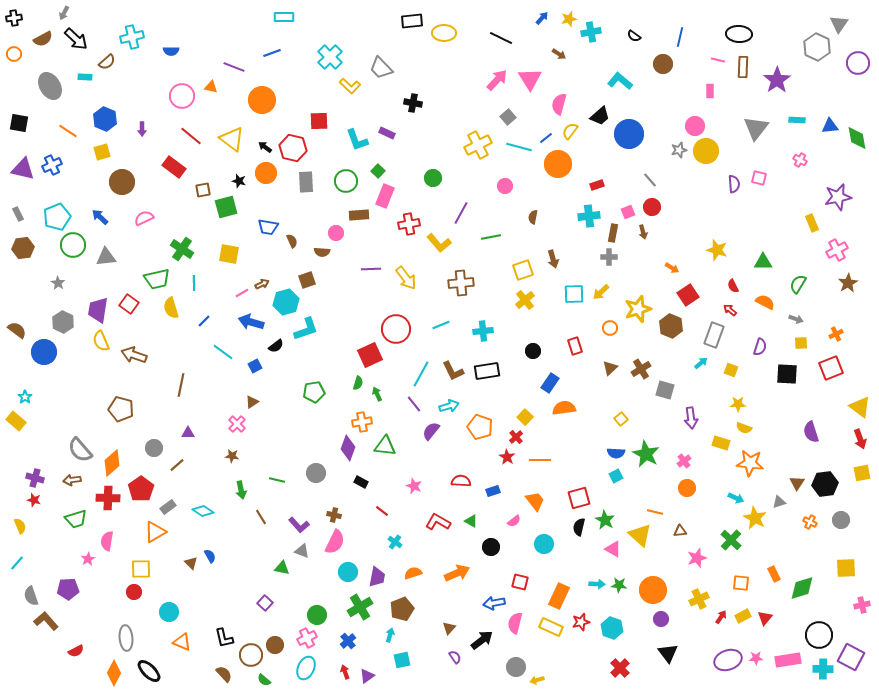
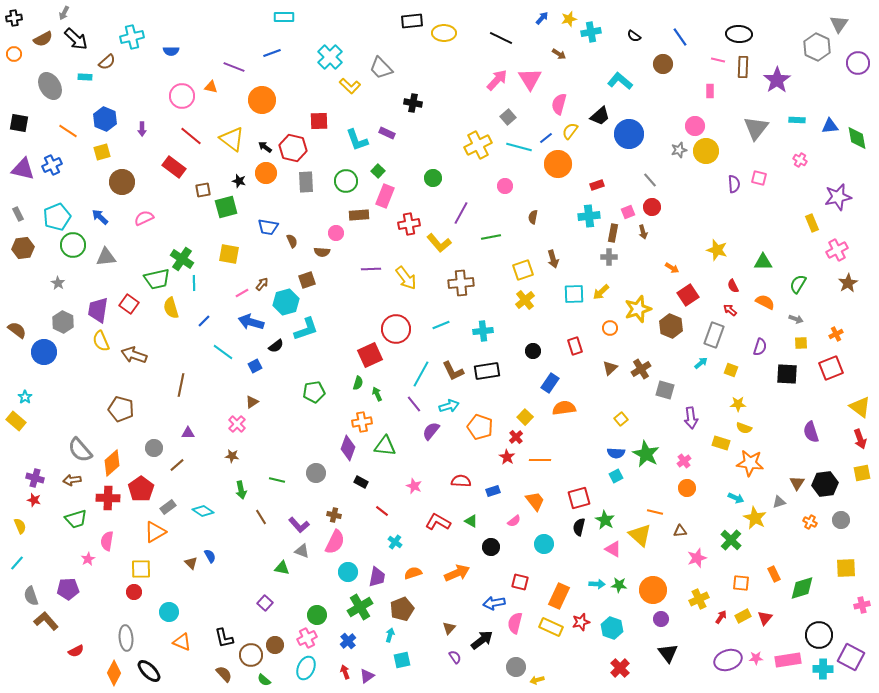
blue line at (680, 37): rotated 48 degrees counterclockwise
green cross at (182, 249): moved 10 px down
brown arrow at (262, 284): rotated 24 degrees counterclockwise
